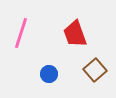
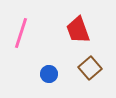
red trapezoid: moved 3 px right, 4 px up
brown square: moved 5 px left, 2 px up
